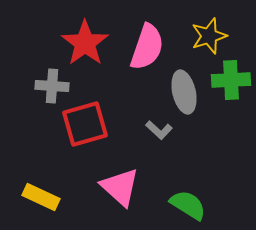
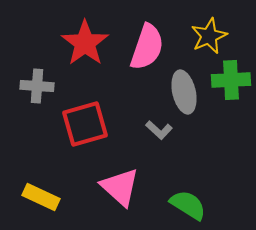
yellow star: rotated 6 degrees counterclockwise
gray cross: moved 15 px left
